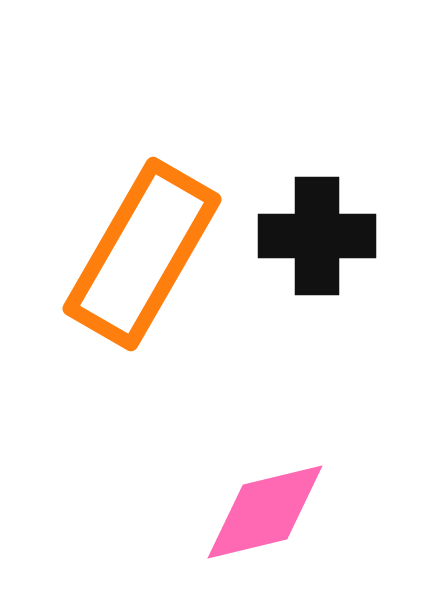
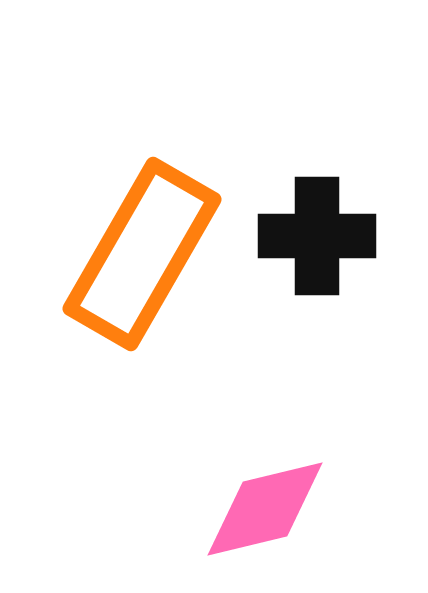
pink diamond: moved 3 px up
